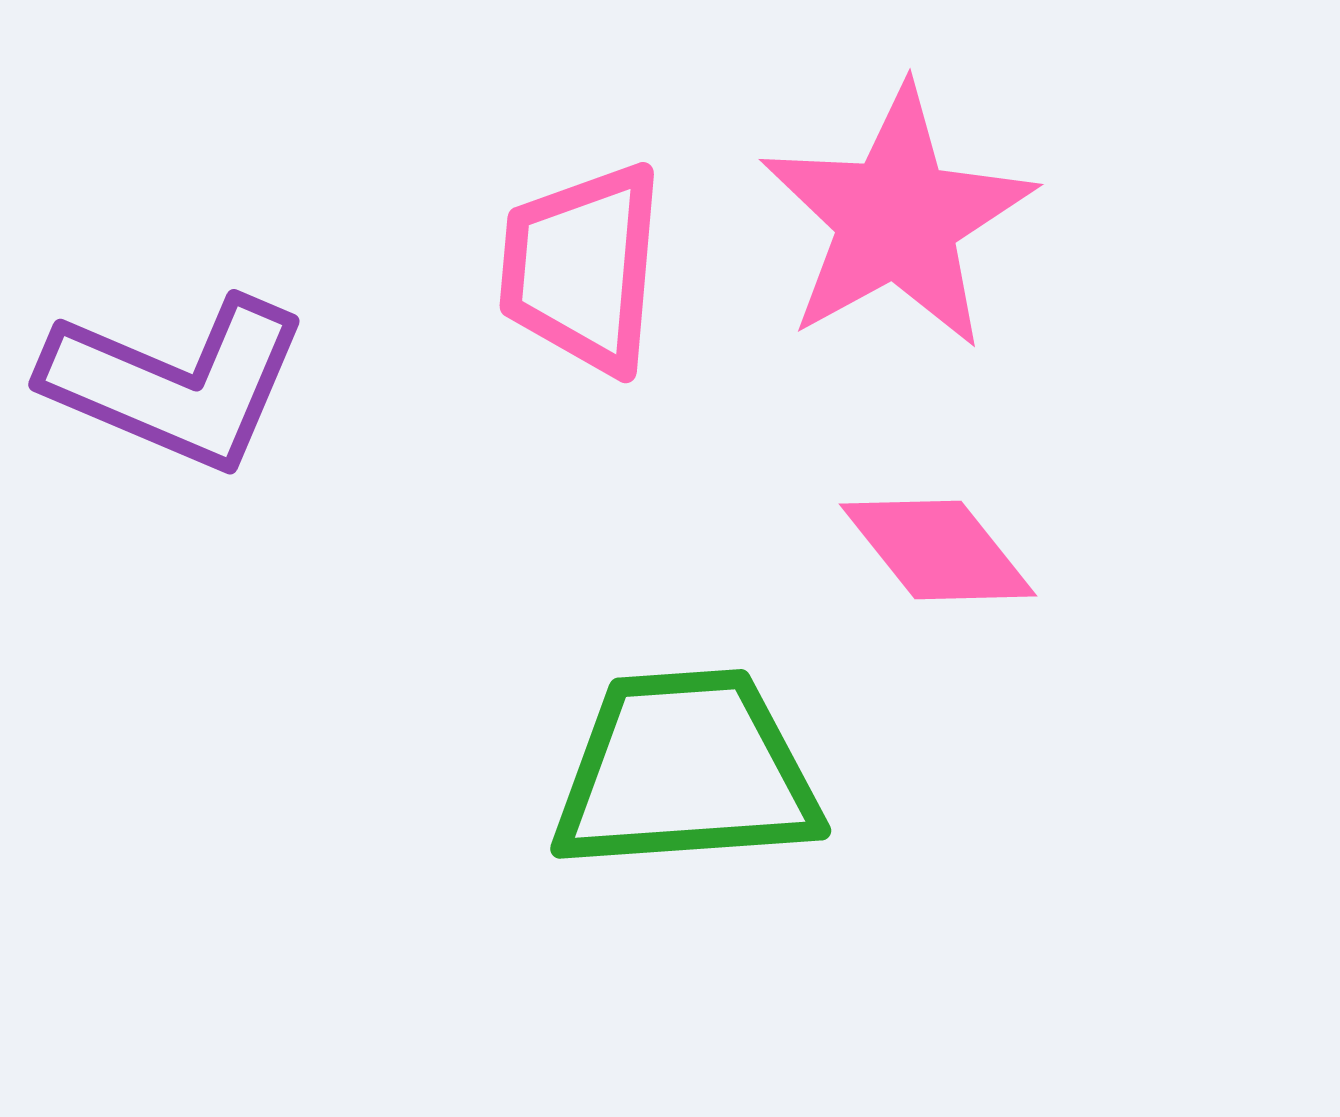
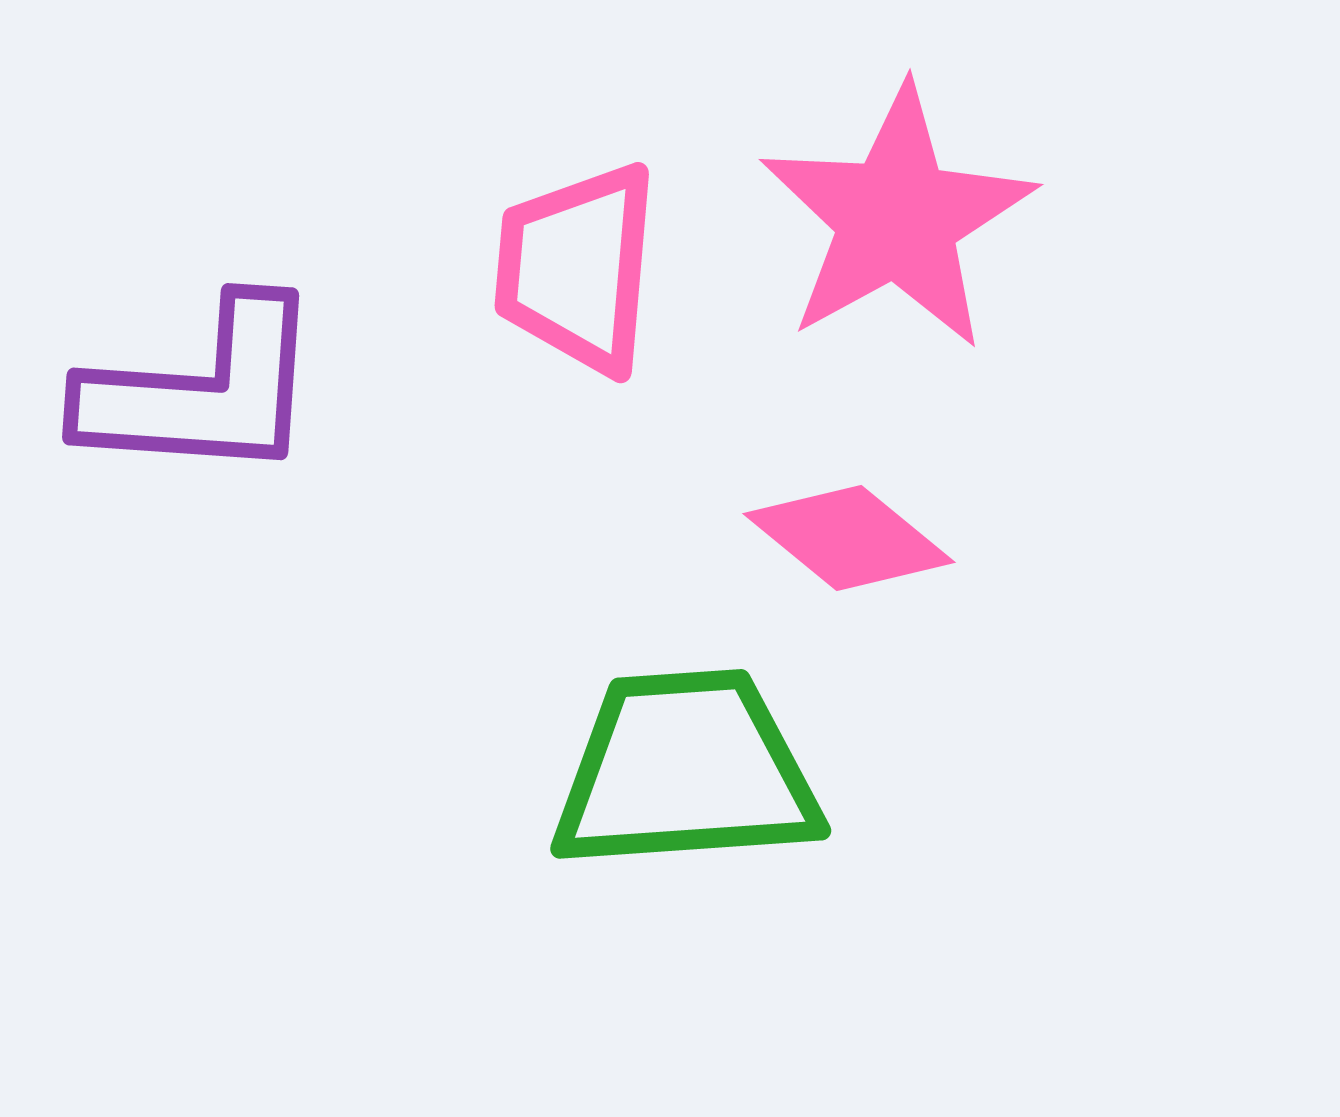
pink trapezoid: moved 5 px left
purple L-shape: moved 26 px right, 8 px down; rotated 19 degrees counterclockwise
pink diamond: moved 89 px left, 12 px up; rotated 12 degrees counterclockwise
